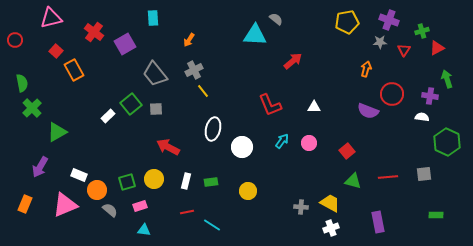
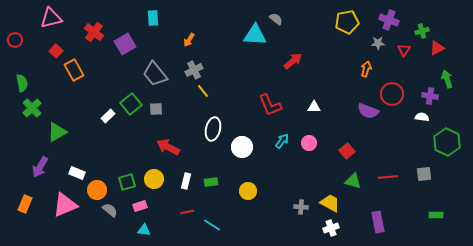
gray star at (380, 42): moved 2 px left, 1 px down
white rectangle at (79, 175): moved 2 px left, 2 px up
